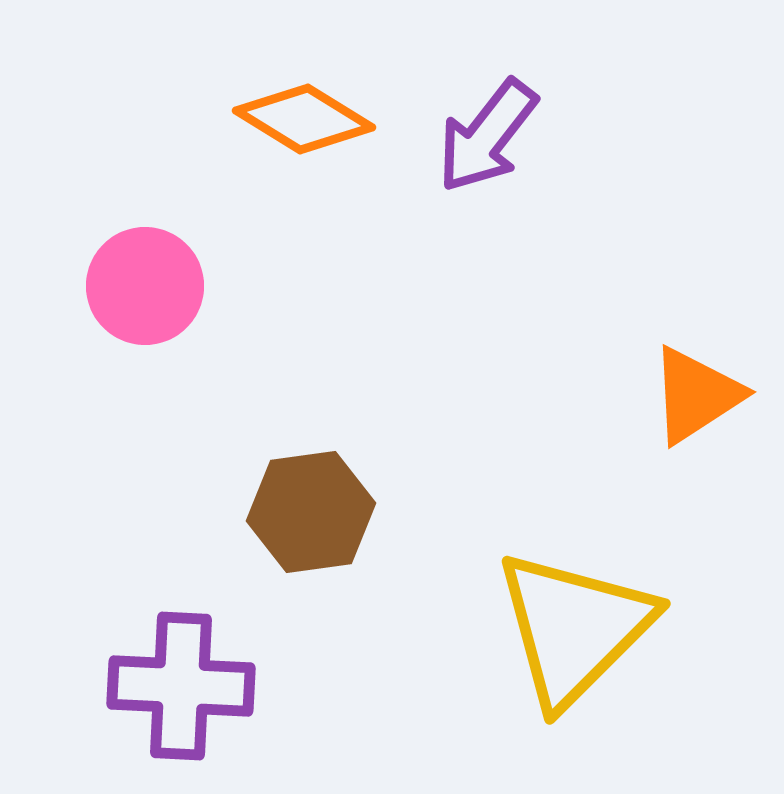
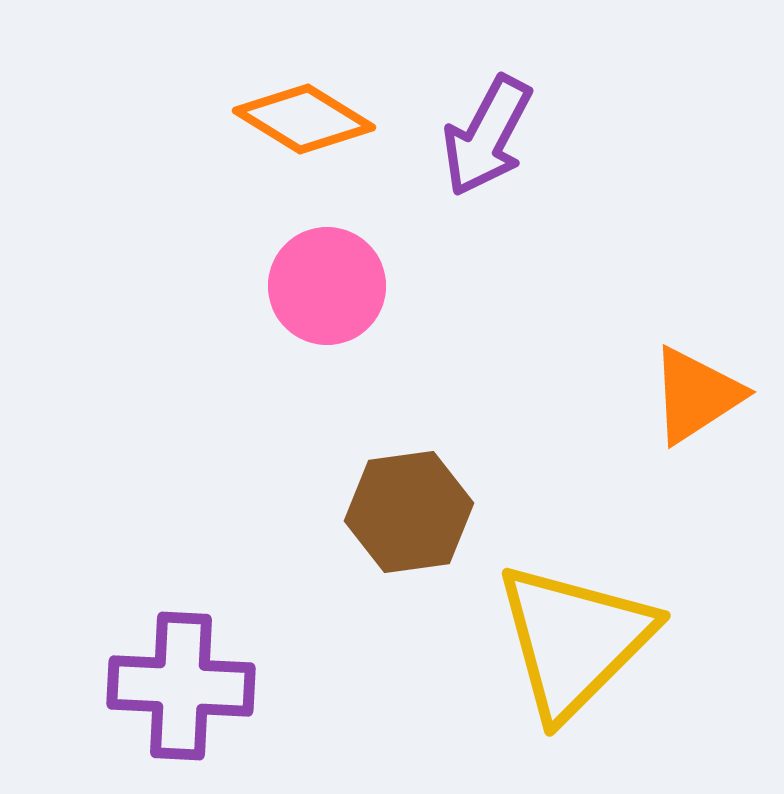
purple arrow: rotated 10 degrees counterclockwise
pink circle: moved 182 px right
brown hexagon: moved 98 px right
yellow triangle: moved 12 px down
